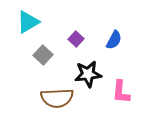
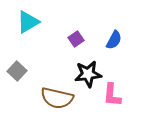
purple square: rotated 14 degrees clockwise
gray square: moved 26 px left, 16 px down
pink L-shape: moved 9 px left, 3 px down
brown semicircle: rotated 16 degrees clockwise
